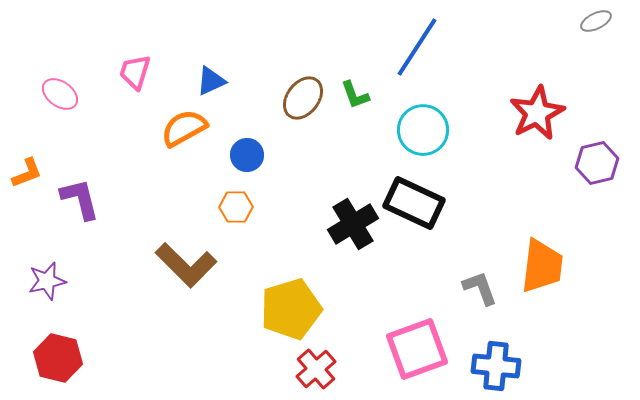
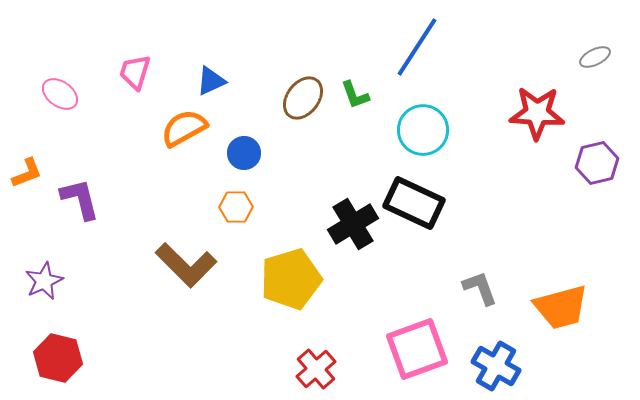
gray ellipse: moved 1 px left, 36 px down
red star: rotated 30 degrees clockwise
blue circle: moved 3 px left, 2 px up
orange trapezoid: moved 19 px right, 41 px down; rotated 68 degrees clockwise
purple star: moved 3 px left; rotated 12 degrees counterclockwise
yellow pentagon: moved 30 px up
blue cross: rotated 24 degrees clockwise
